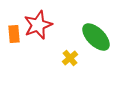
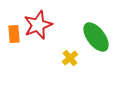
green ellipse: rotated 8 degrees clockwise
